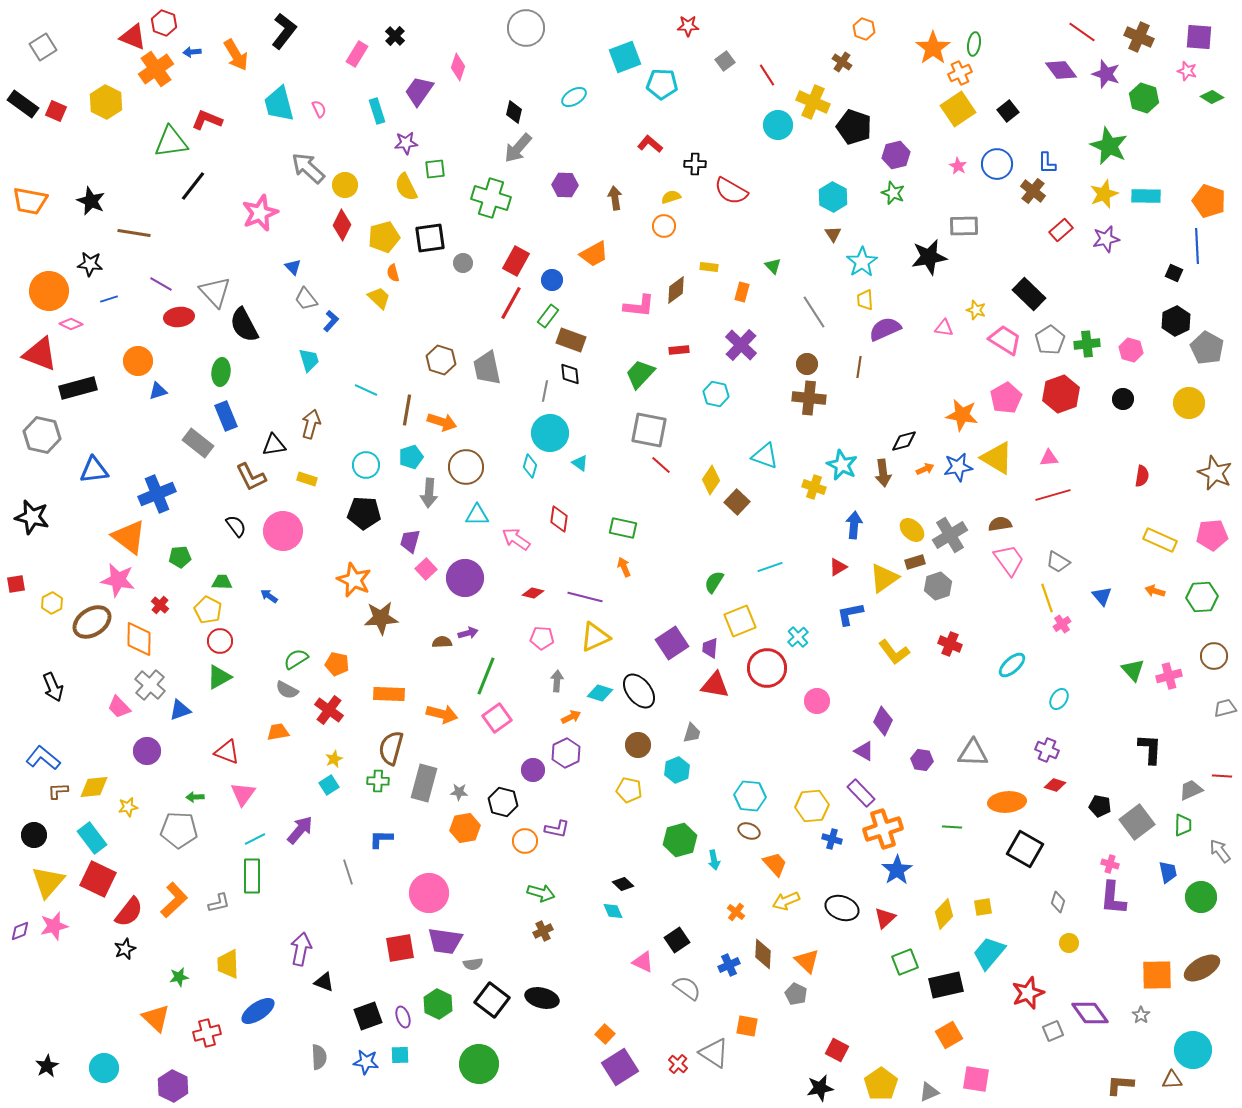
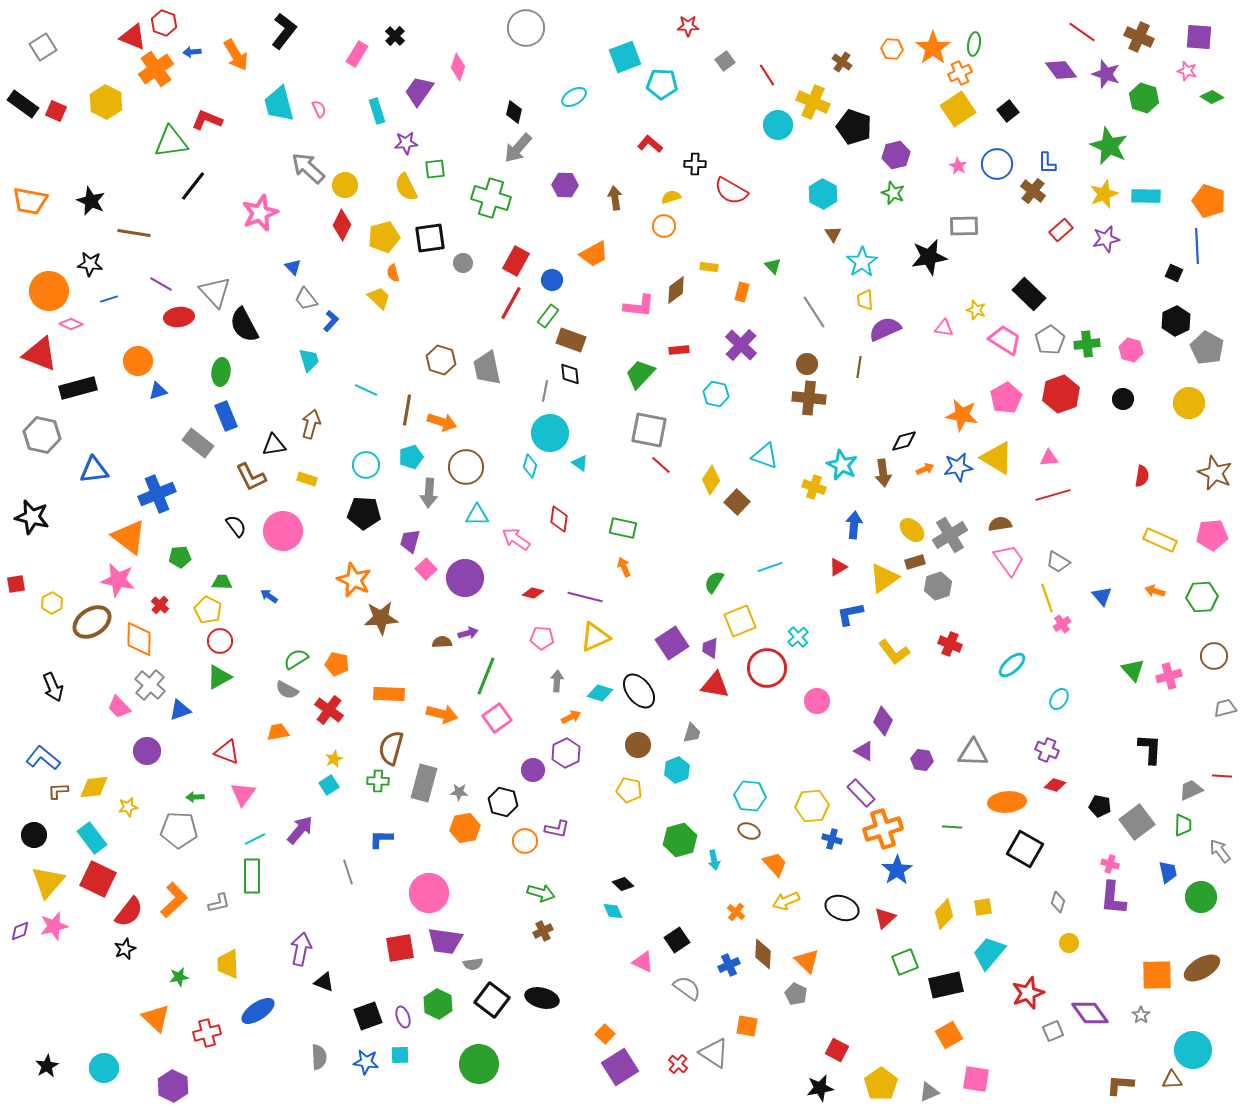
orange hexagon at (864, 29): moved 28 px right, 20 px down; rotated 15 degrees counterclockwise
cyan hexagon at (833, 197): moved 10 px left, 3 px up
